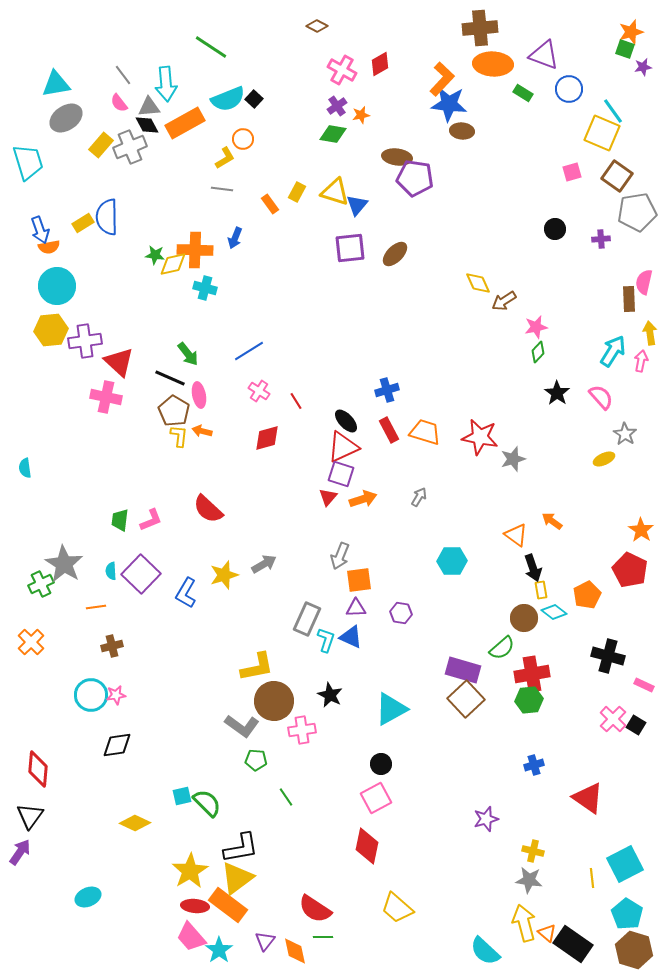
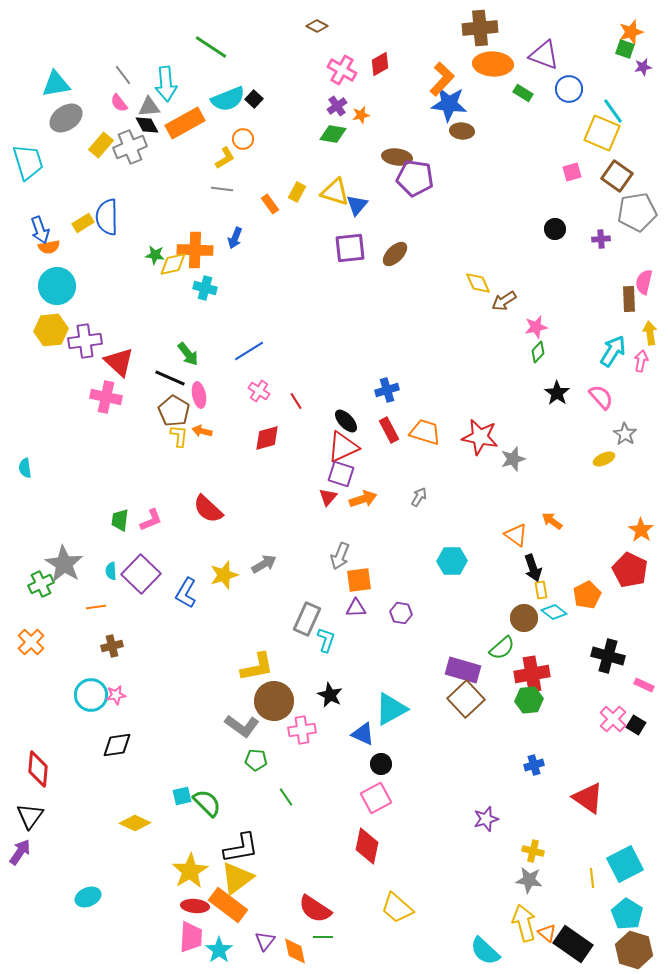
blue triangle at (351, 637): moved 12 px right, 97 px down
pink trapezoid at (191, 937): rotated 136 degrees counterclockwise
